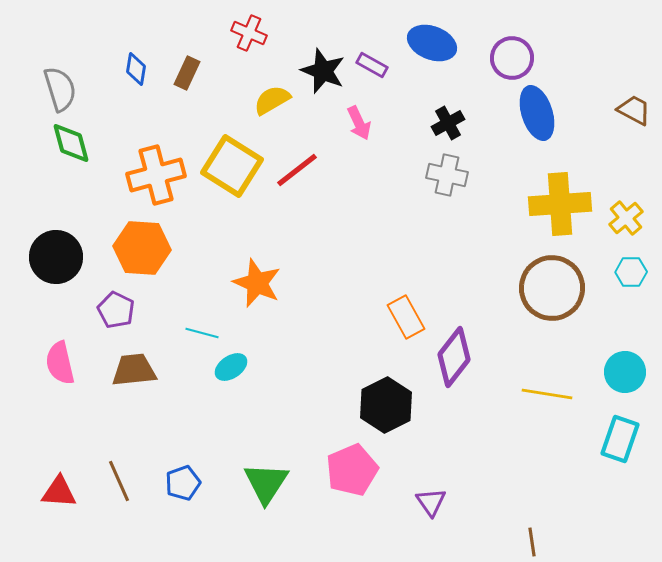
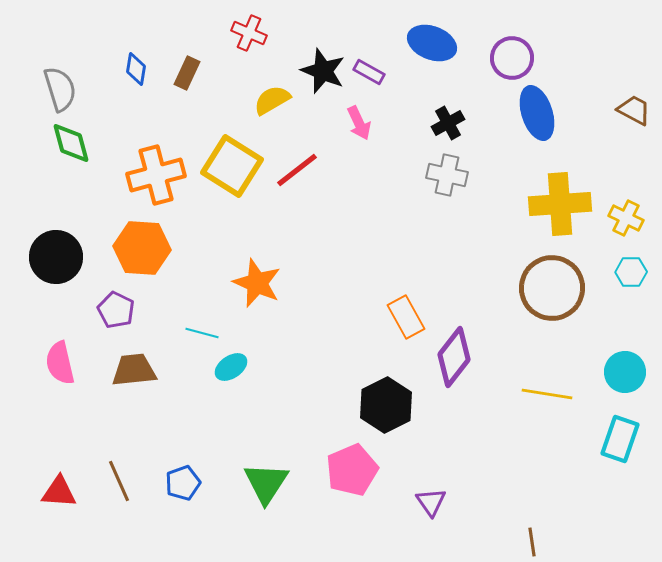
purple rectangle at (372, 65): moved 3 px left, 7 px down
yellow cross at (626, 218): rotated 24 degrees counterclockwise
